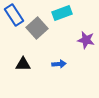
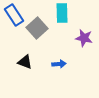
cyan rectangle: rotated 72 degrees counterclockwise
purple star: moved 2 px left, 2 px up
black triangle: moved 2 px right, 2 px up; rotated 21 degrees clockwise
